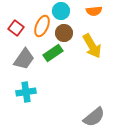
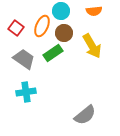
gray trapezoid: rotated 90 degrees counterclockwise
gray semicircle: moved 9 px left, 2 px up
